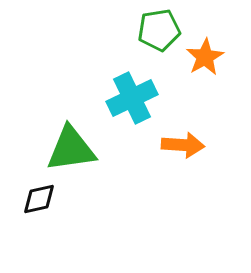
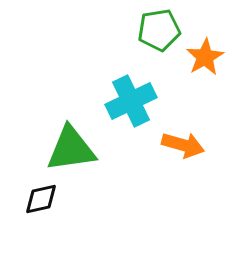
cyan cross: moved 1 px left, 3 px down
orange arrow: rotated 12 degrees clockwise
black diamond: moved 2 px right
